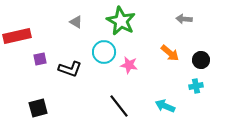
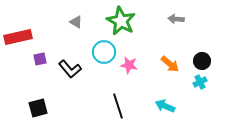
gray arrow: moved 8 px left
red rectangle: moved 1 px right, 1 px down
orange arrow: moved 11 px down
black circle: moved 1 px right, 1 px down
black L-shape: rotated 30 degrees clockwise
cyan cross: moved 4 px right, 4 px up; rotated 16 degrees counterclockwise
black line: moved 1 px left; rotated 20 degrees clockwise
